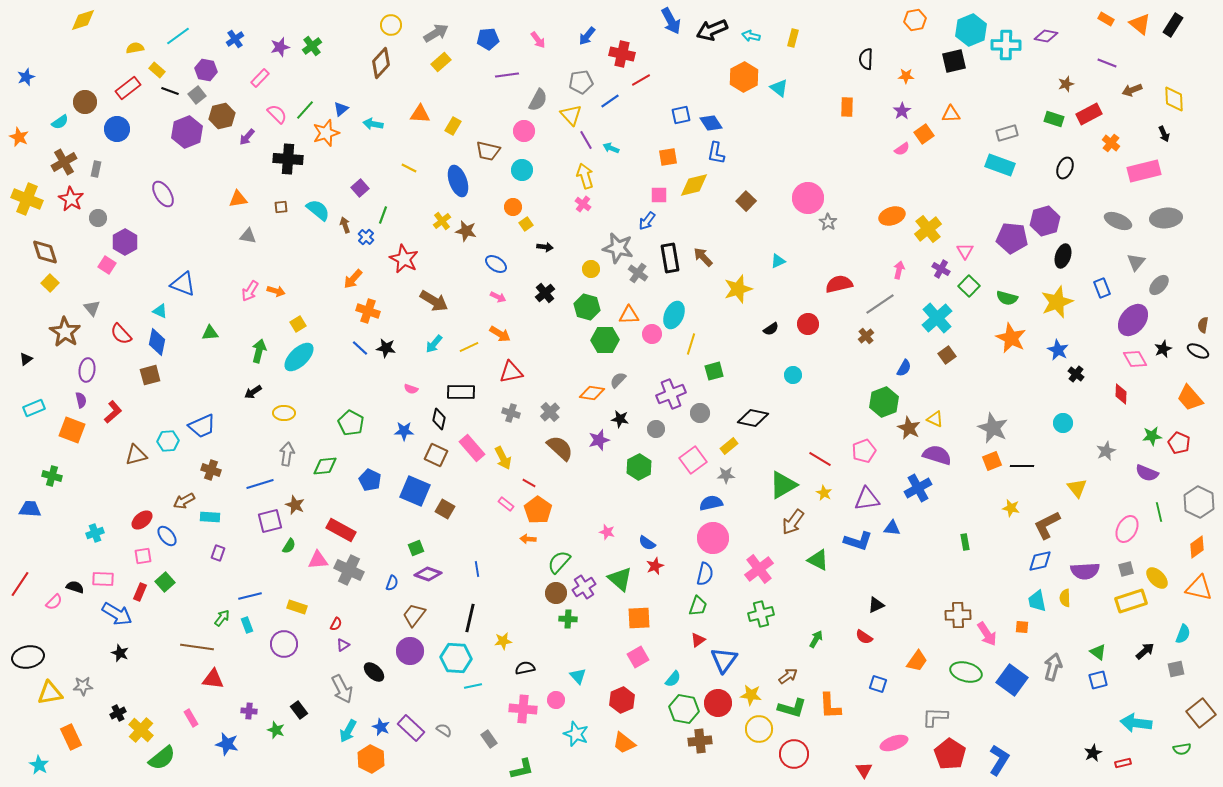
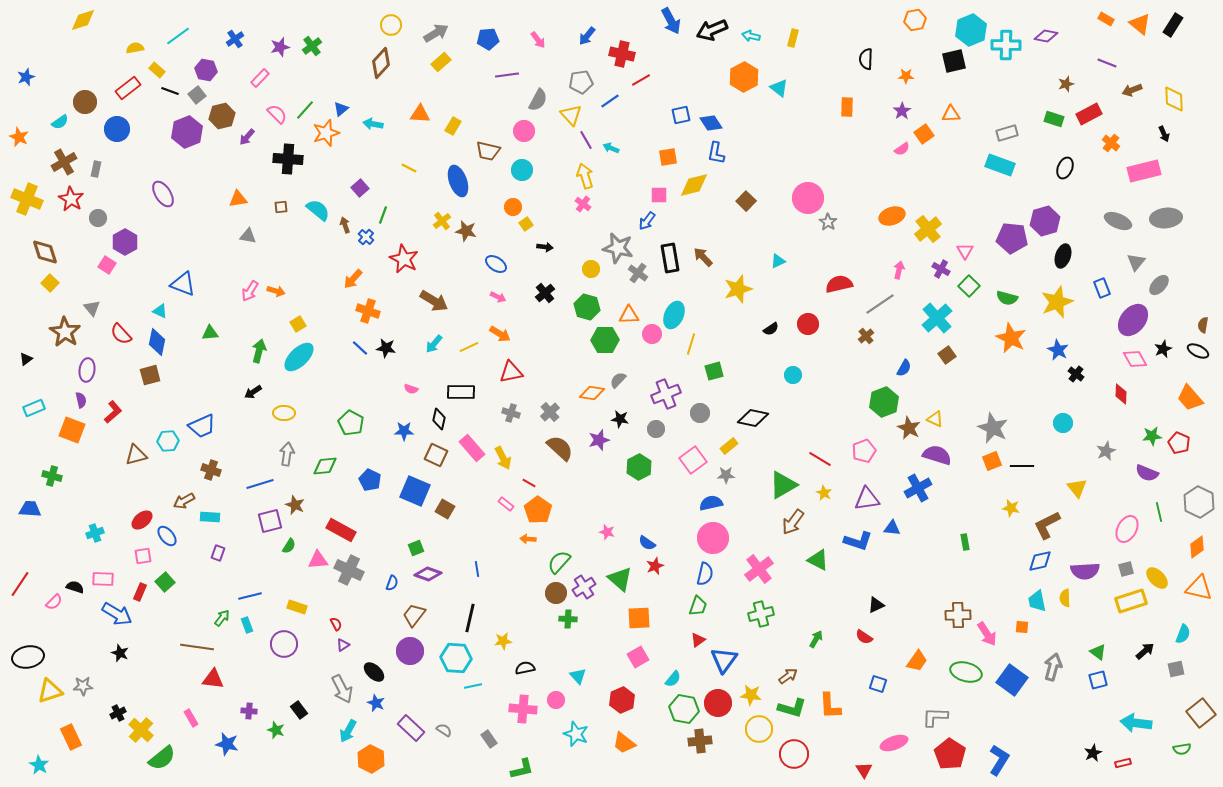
purple cross at (671, 394): moved 5 px left
red semicircle at (336, 624): rotated 56 degrees counterclockwise
yellow triangle at (50, 693): moved 2 px up; rotated 8 degrees counterclockwise
blue star at (381, 727): moved 5 px left, 24 px up
